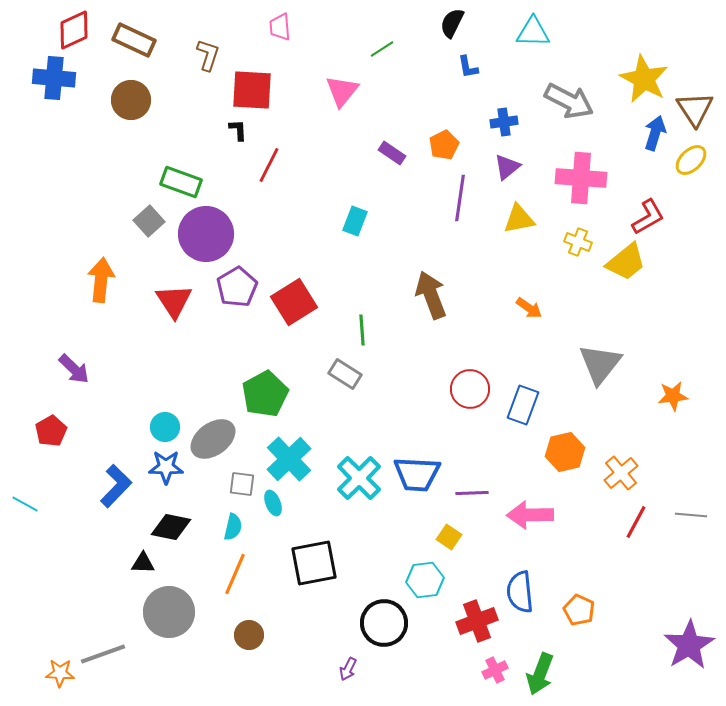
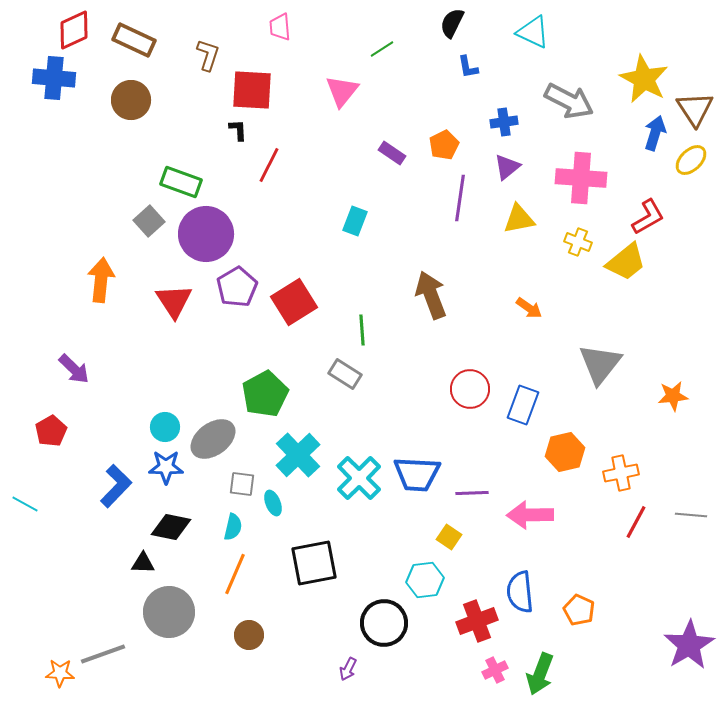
cyan triangle at (533, 32): rotated 24 degrees clockwise
cyan cross at (289, 459): moved 9 px right, 4 px up
orange cross at (621, 473): rotated 28 degrees clockwise
